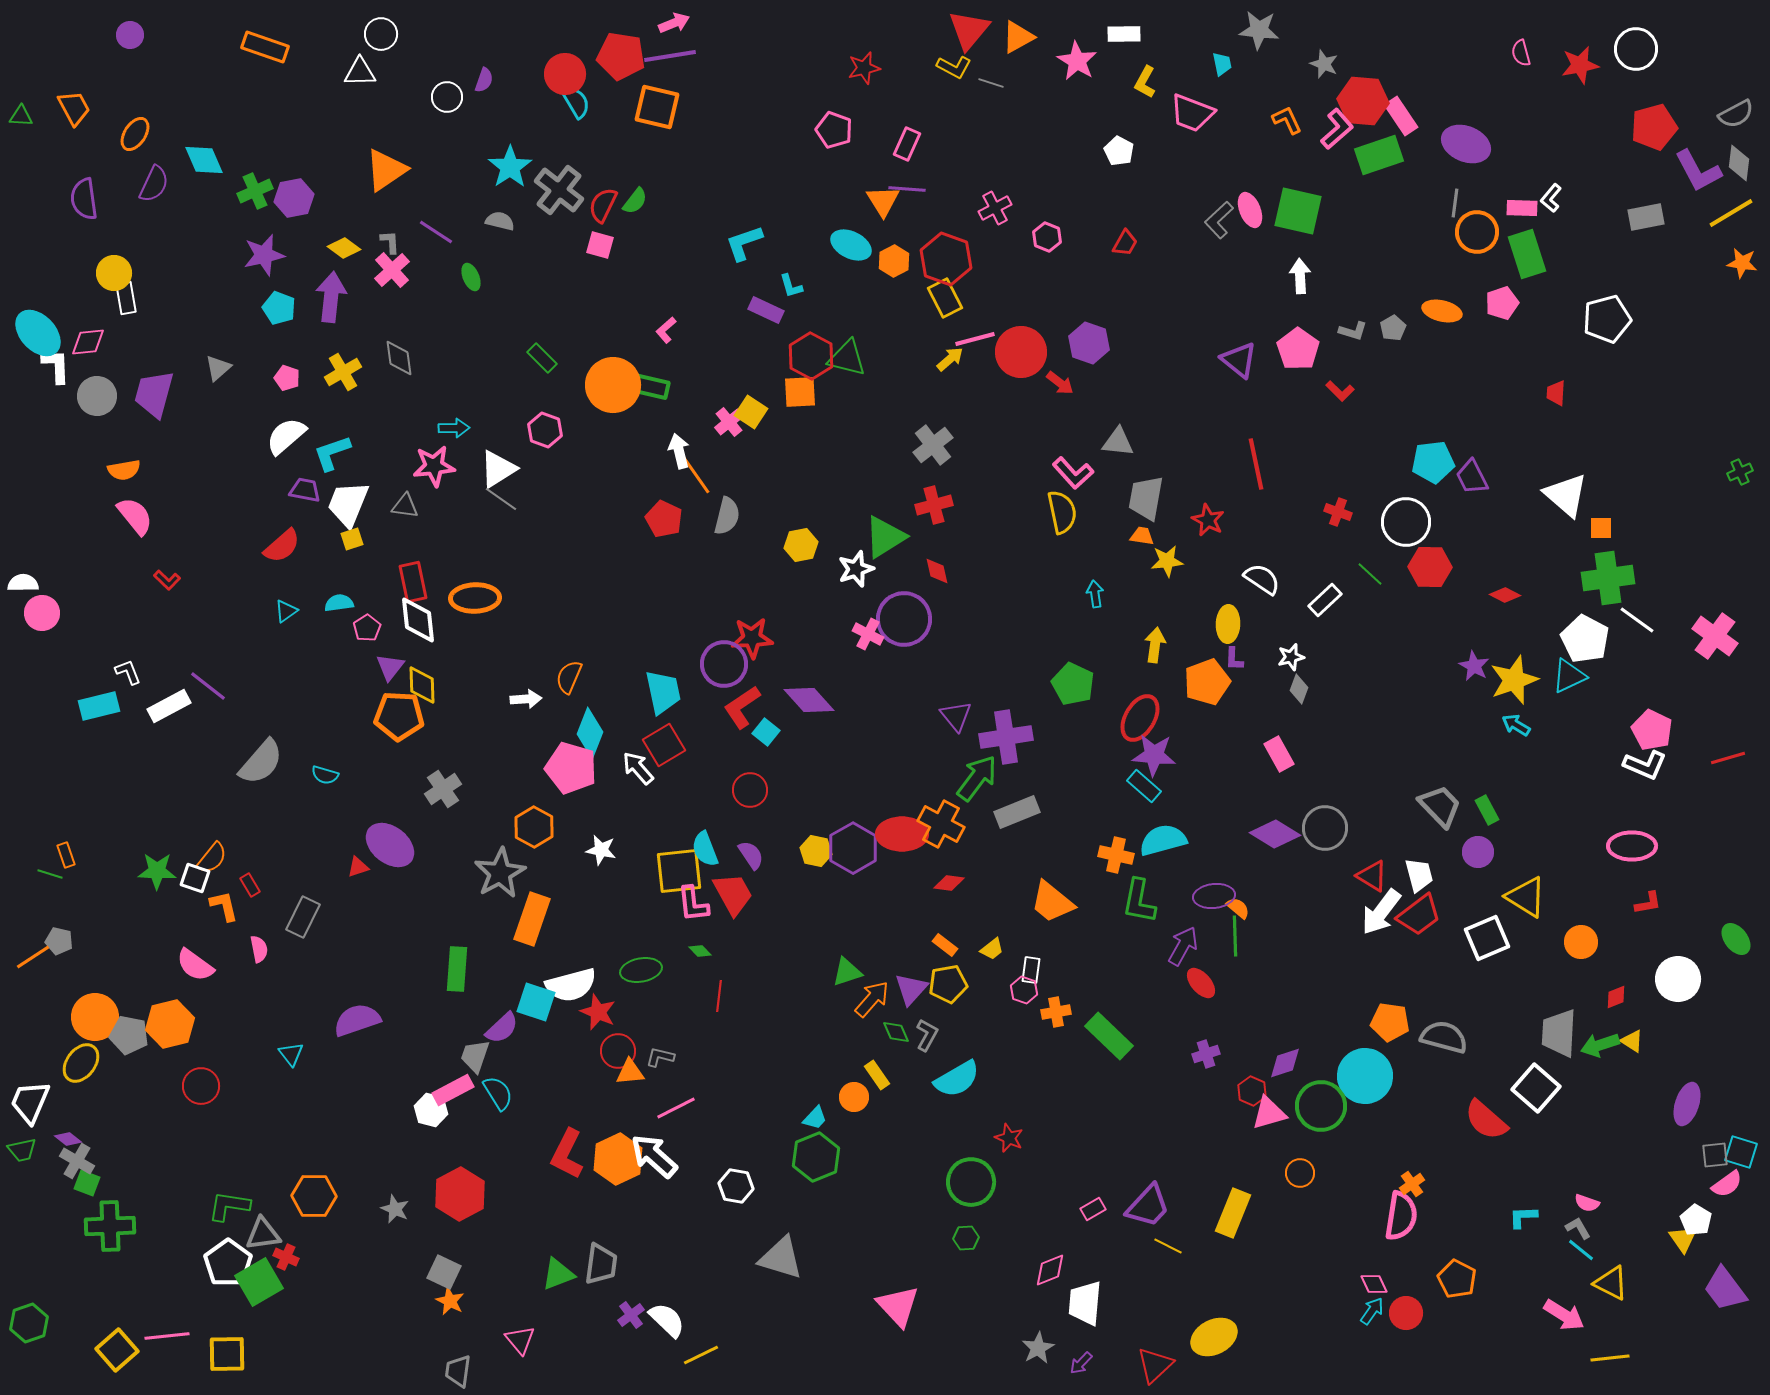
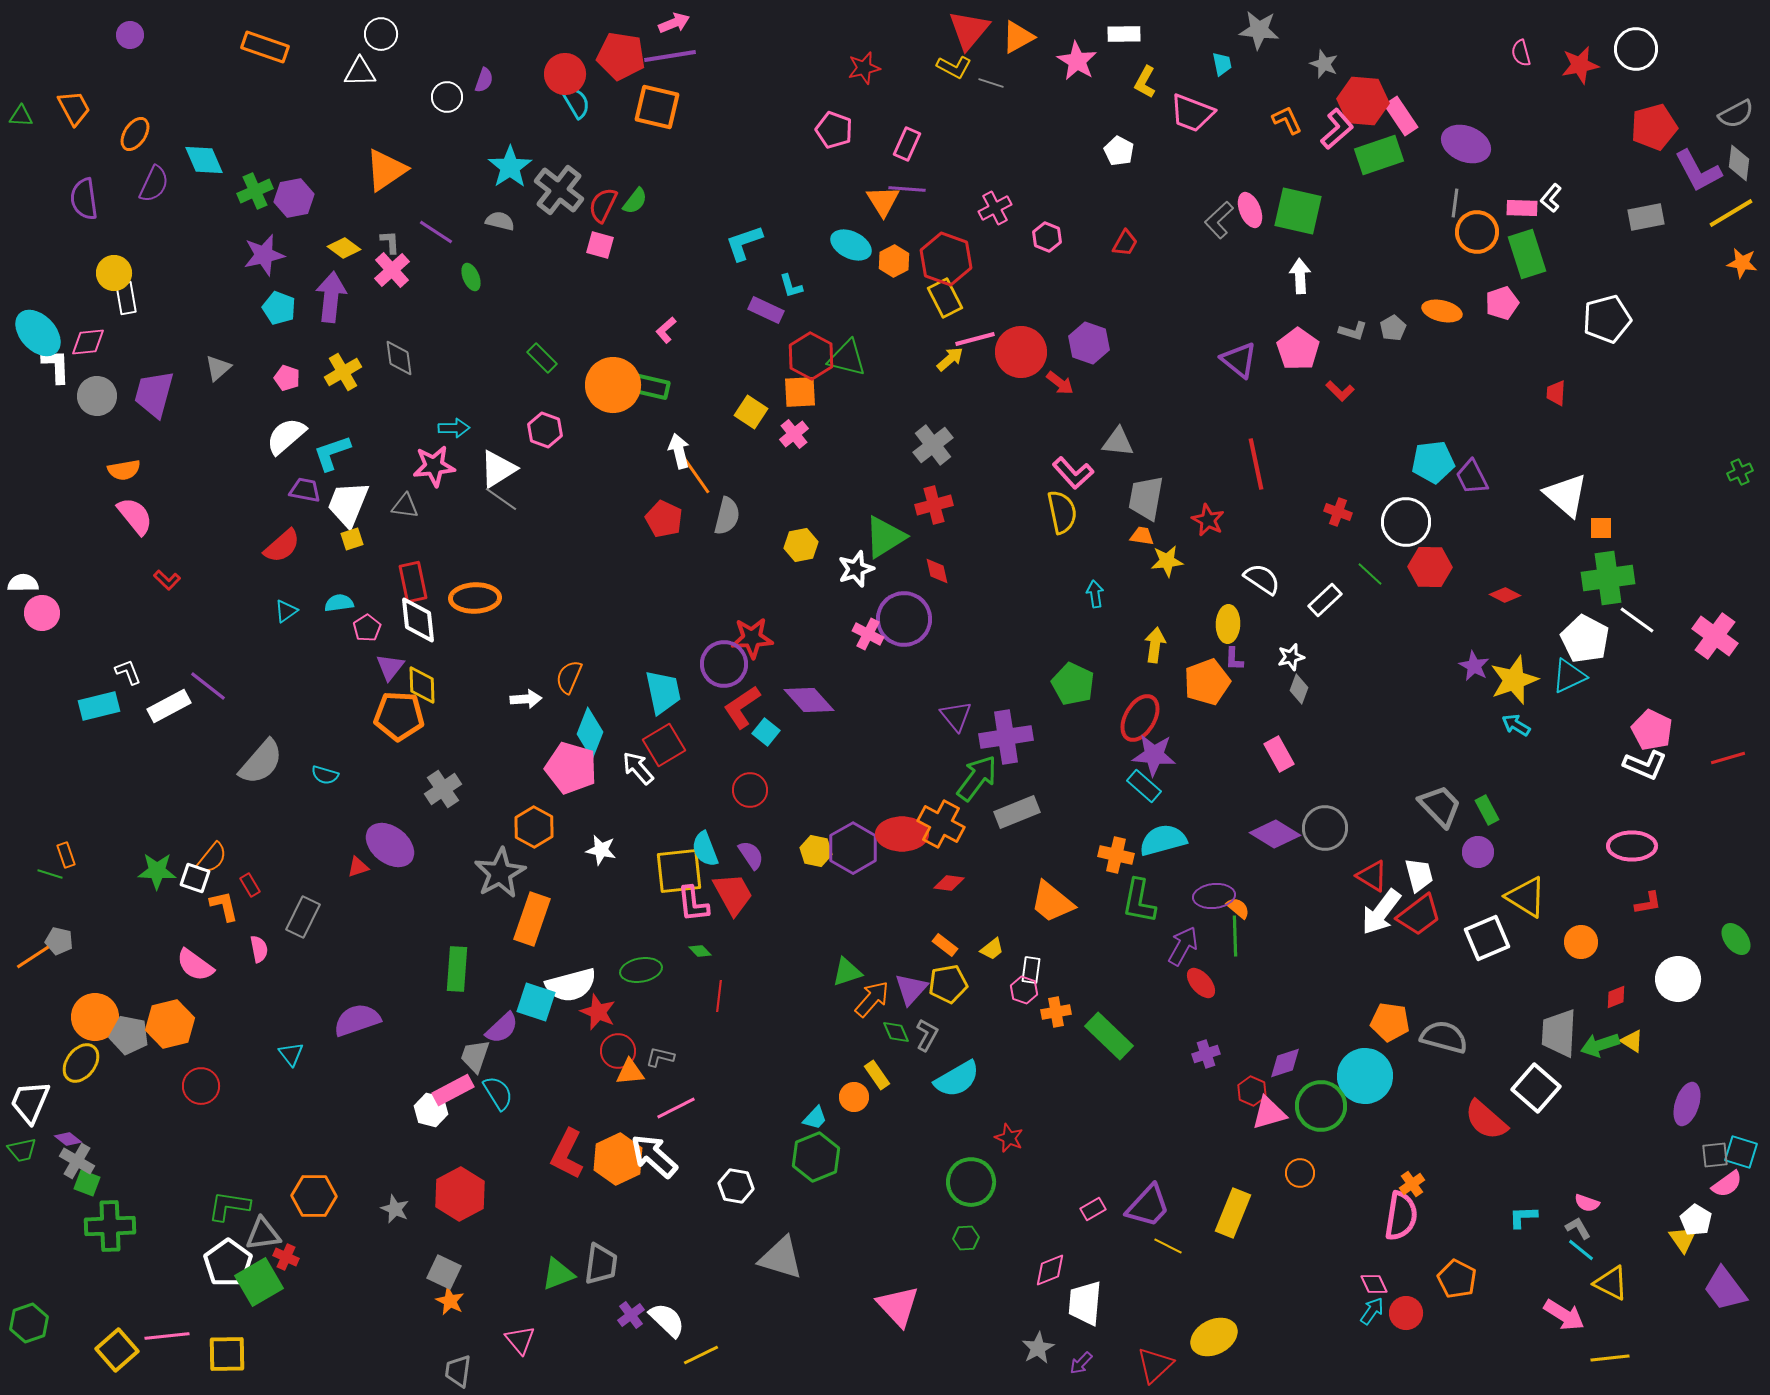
pink cross at (729, 422): moved 65 px right, 12 px down
